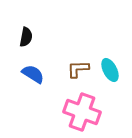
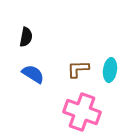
cyan ellipse: rotated 35 degrees clockwise
